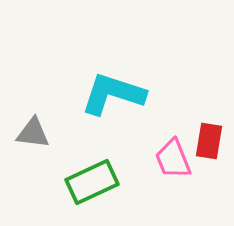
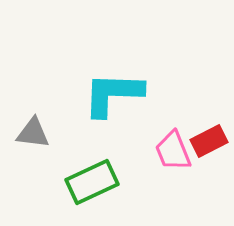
cyan L-shape: rotated 16 degrees counterclockwise
red rectangle: rotated 54 degrees clockwise
pink trapezoid: moved 8 px up
